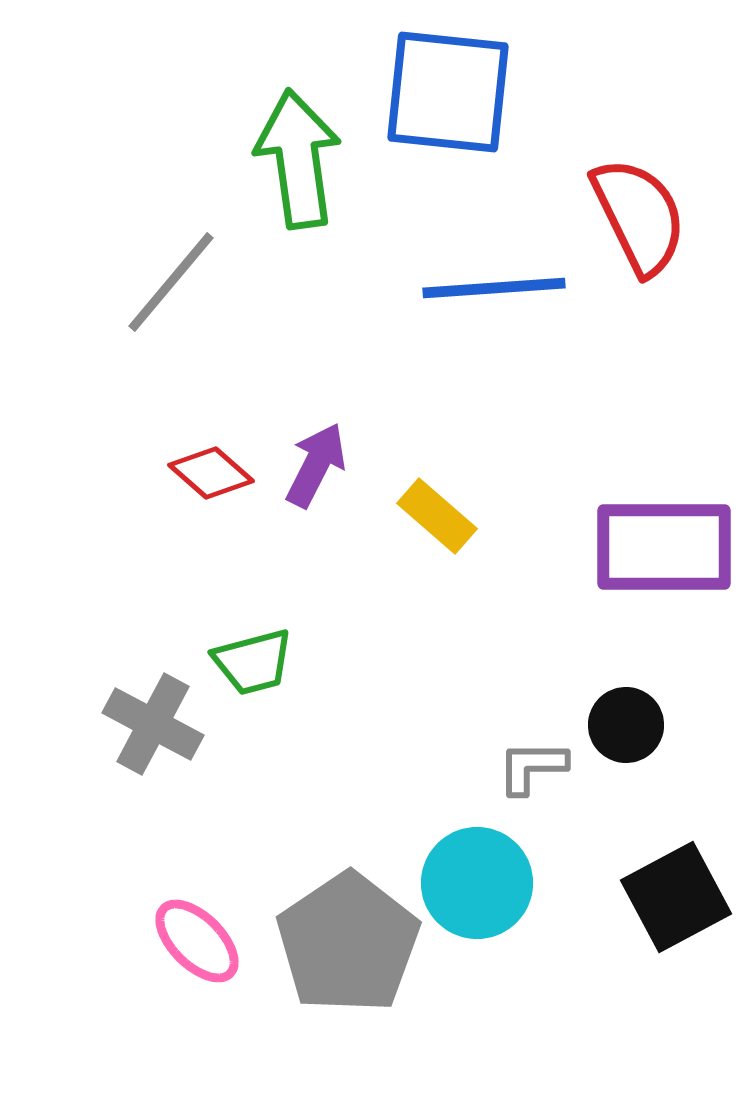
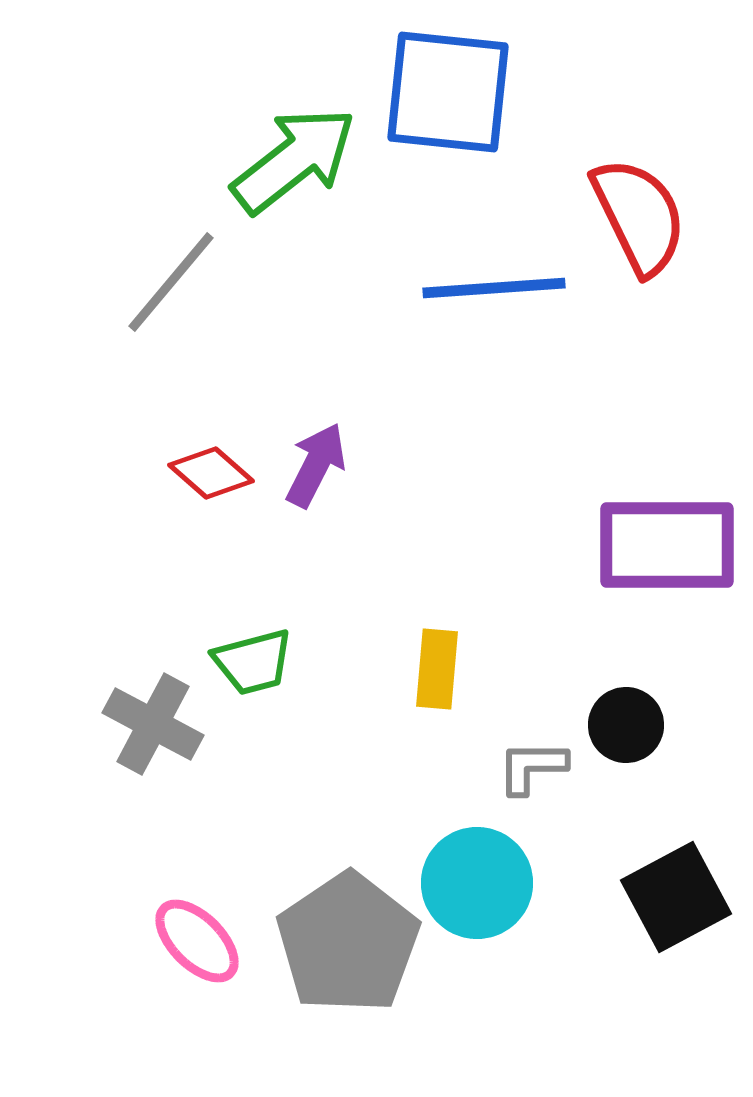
green arrow: moved 4 px left, 1 px down; rotated 60 degrees clockwise
yellow rectangle: moved 153 px down; rotated 54 degrees clockwise
purple rectangle: moved 3 px right, 2 px up
